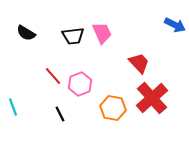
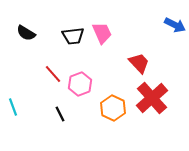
red line: moved 2 px up
orange hexagon: rotated 15 degrees clockwise
